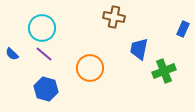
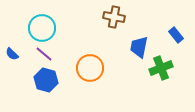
blue rectangle: moved 7 px left, 6 px down; rotated 63 degrees counterclockwise
blue trapezoid: moved 2 px up
green cross: moved 3 px left, 3 px up
blue hexagon: moved 9 px up
